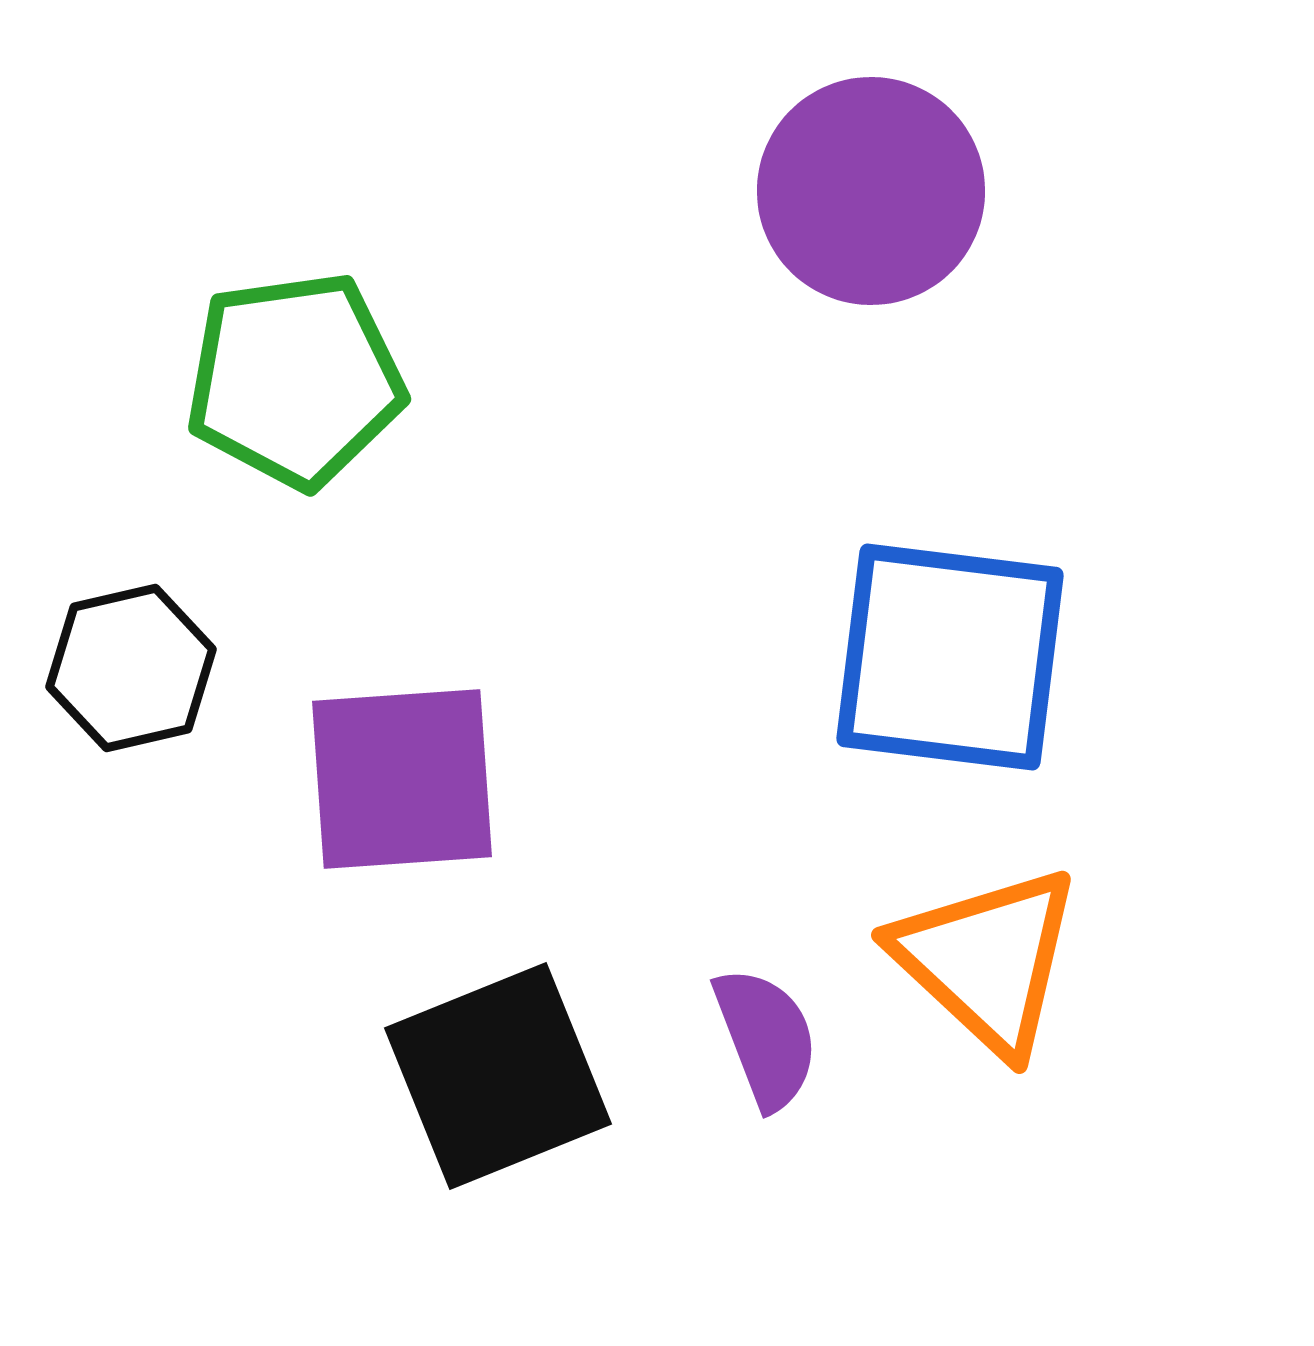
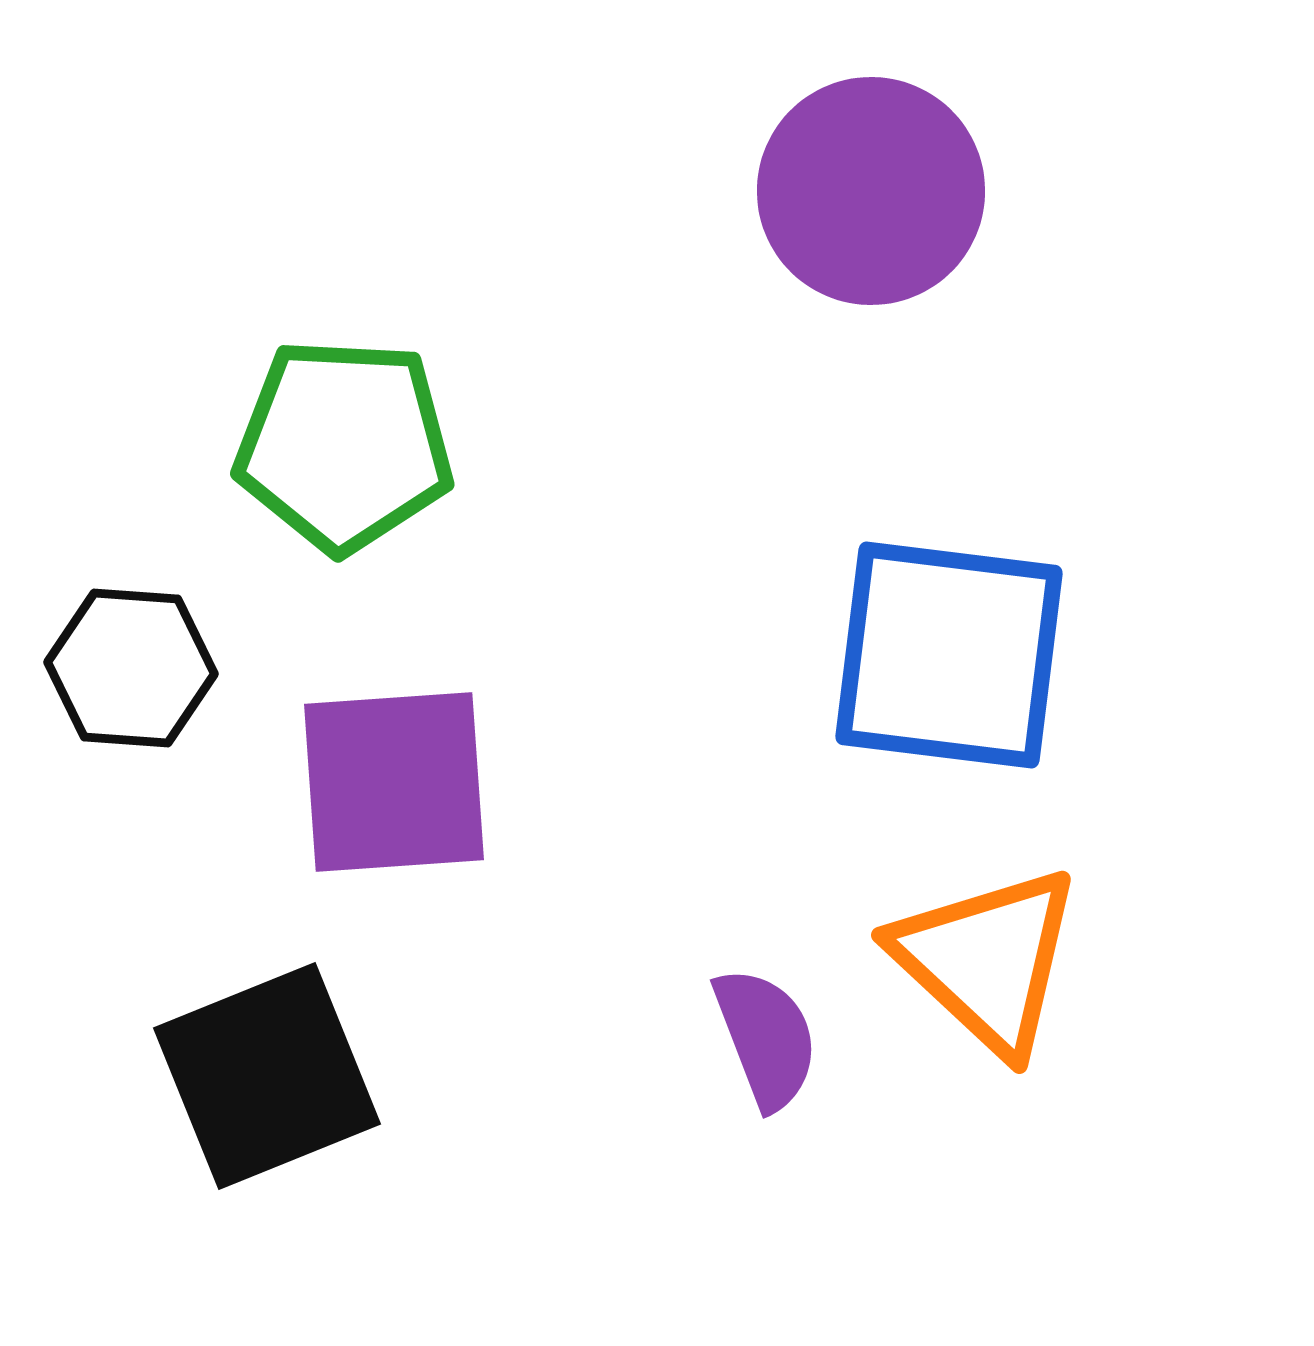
green pentagon: moved 49 px right, 65 px down; rotated 11 degrees clockwise
blue square: moved 1 px left, 2 px up
black hexagon: rotated 17 degrees clockwise
purple square: moved 8 px left, 3 px down
black square: moved 231 px left
